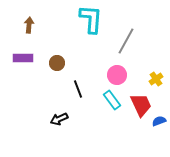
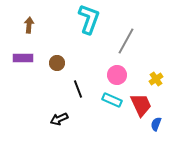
cyan L-shape: moved 2 px left; rotated 16 degrees clockwise
cyan rectangle: rotated 30 degrees counterclockwise
blue semicircle: moved 3 px left, 3 px down; rotated 48 degrees counterclockwise
